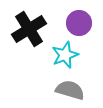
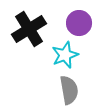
gray semicircle: moved 1 px left; rotated 64 degrees clockwise
